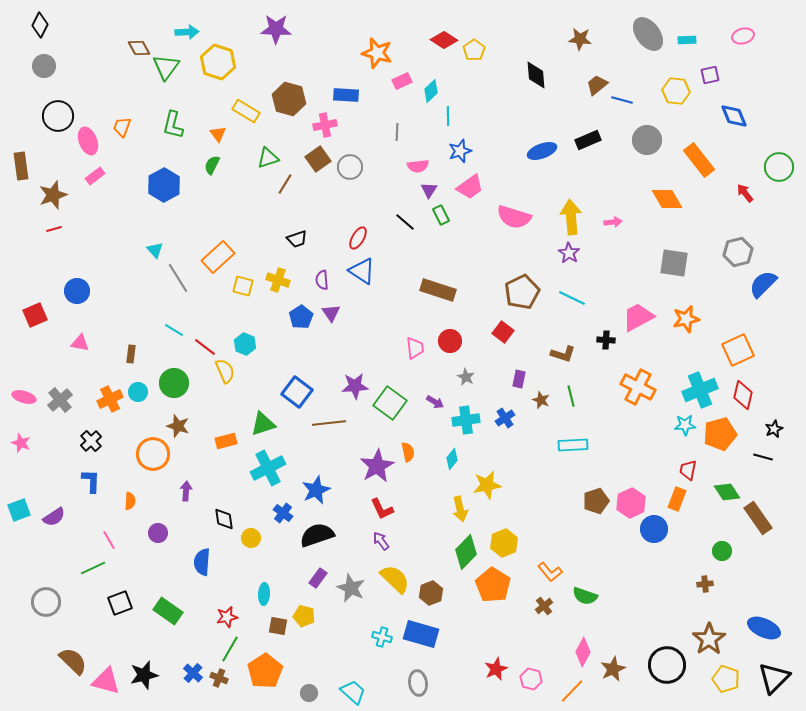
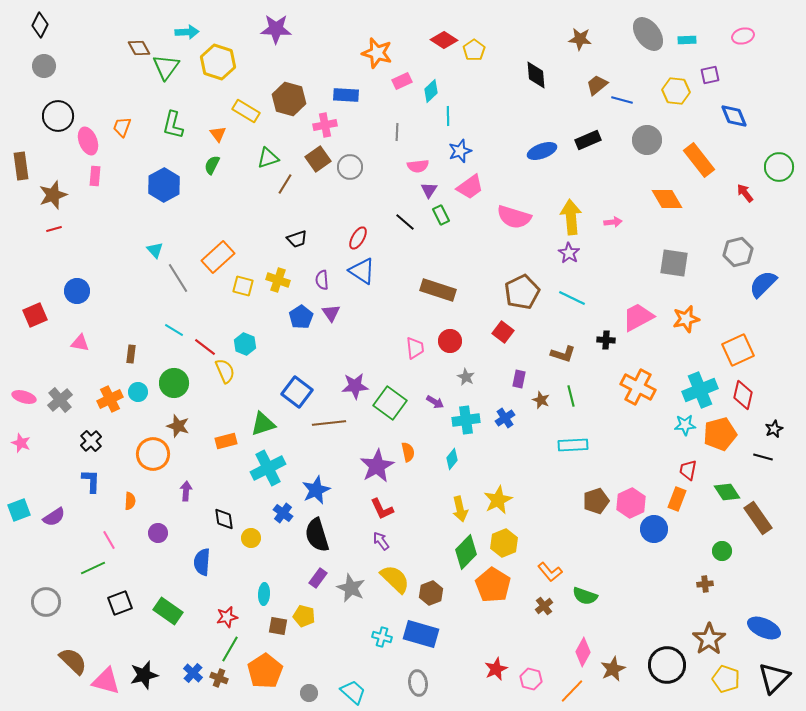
pink rectangle at (95, 176): rotated 48 degrees counterclockwise
yellow star at (487, 485): moved 11 px right, 15 px down; rotated 16 degrees counterclockwise
black semicircle at (317, 535): rotated 88 degrees counterclockwise
